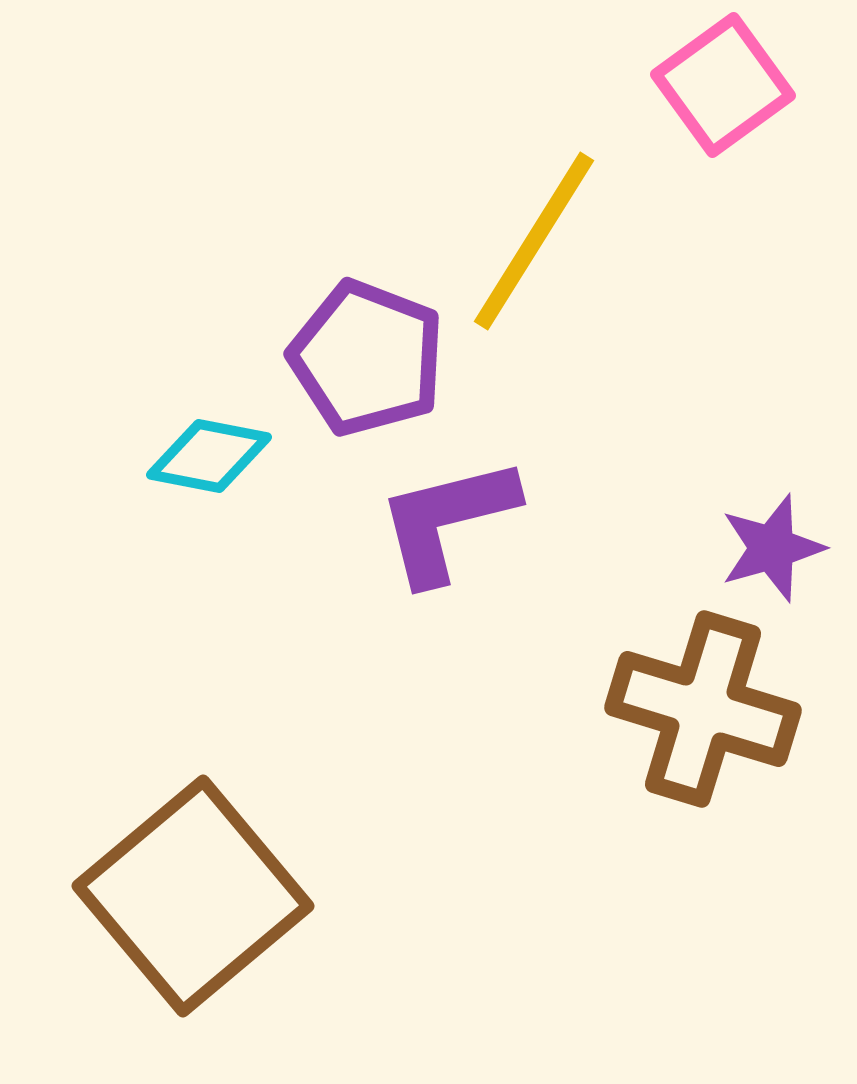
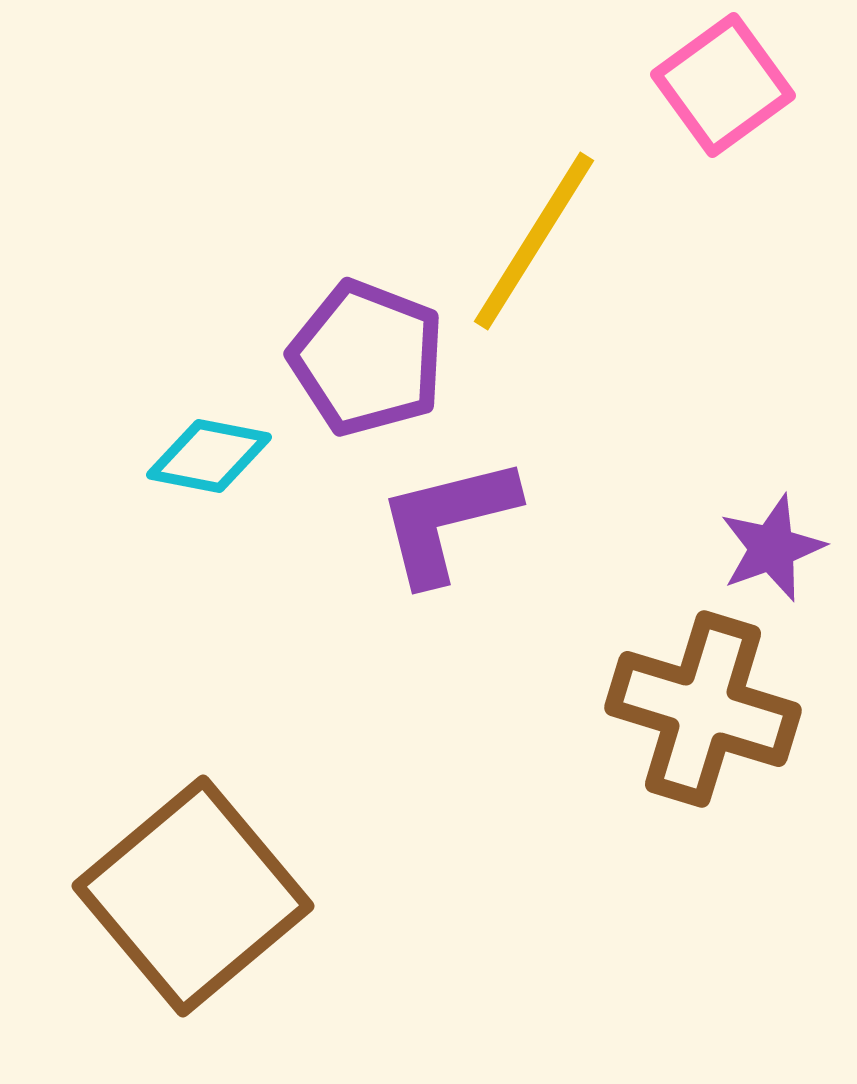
purple star: rotated 4 degrees counterclockwise
